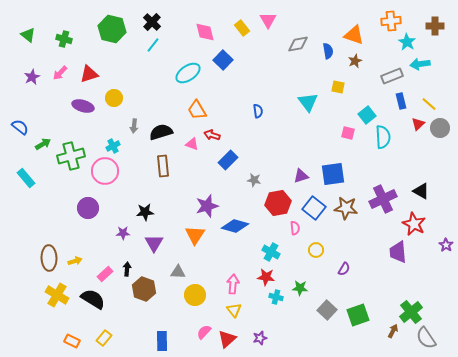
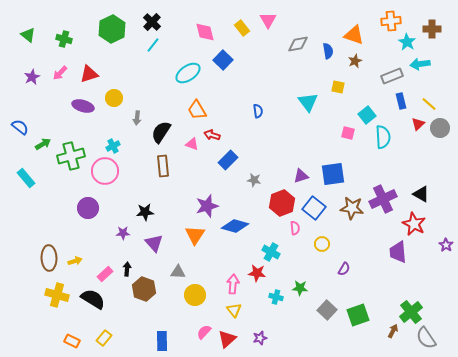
brown cross at (435, 26): moved 3 px left, 3 px down
green hexagon at (112, 29): rotated 20 degrees clockwise
gray arrow at (134, 126): moved 3 px right, 8 px up
black semicircle at (161, 132): rotated 40 degrees counterclockwise
black triangle at (421, 191): moved 3 px down
red hexagon at (278, 203): moved 4 px right; rotated 10 degrees counterclockwise
brown star at (346, 208): moved 6 px right
purple triangle at (154, 243): rotated 12 degrees counterclockwise
yellow circle at (316, 250): moved 6 px right, 6 px up
red star at (266, 277): moved 9 px left, 4 px up
yellow cross at (57, 295): rotated 15 degrees counterclockwise
